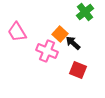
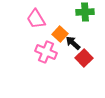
green cross: rotated 36 degrees clockwise
pink trapezoid: moved 19 px right, 13 px up
pink cross: moved 1 px left, 1 px down
red square: moved 6 px right, 12 px up; rotated 24 degrees clockwise
